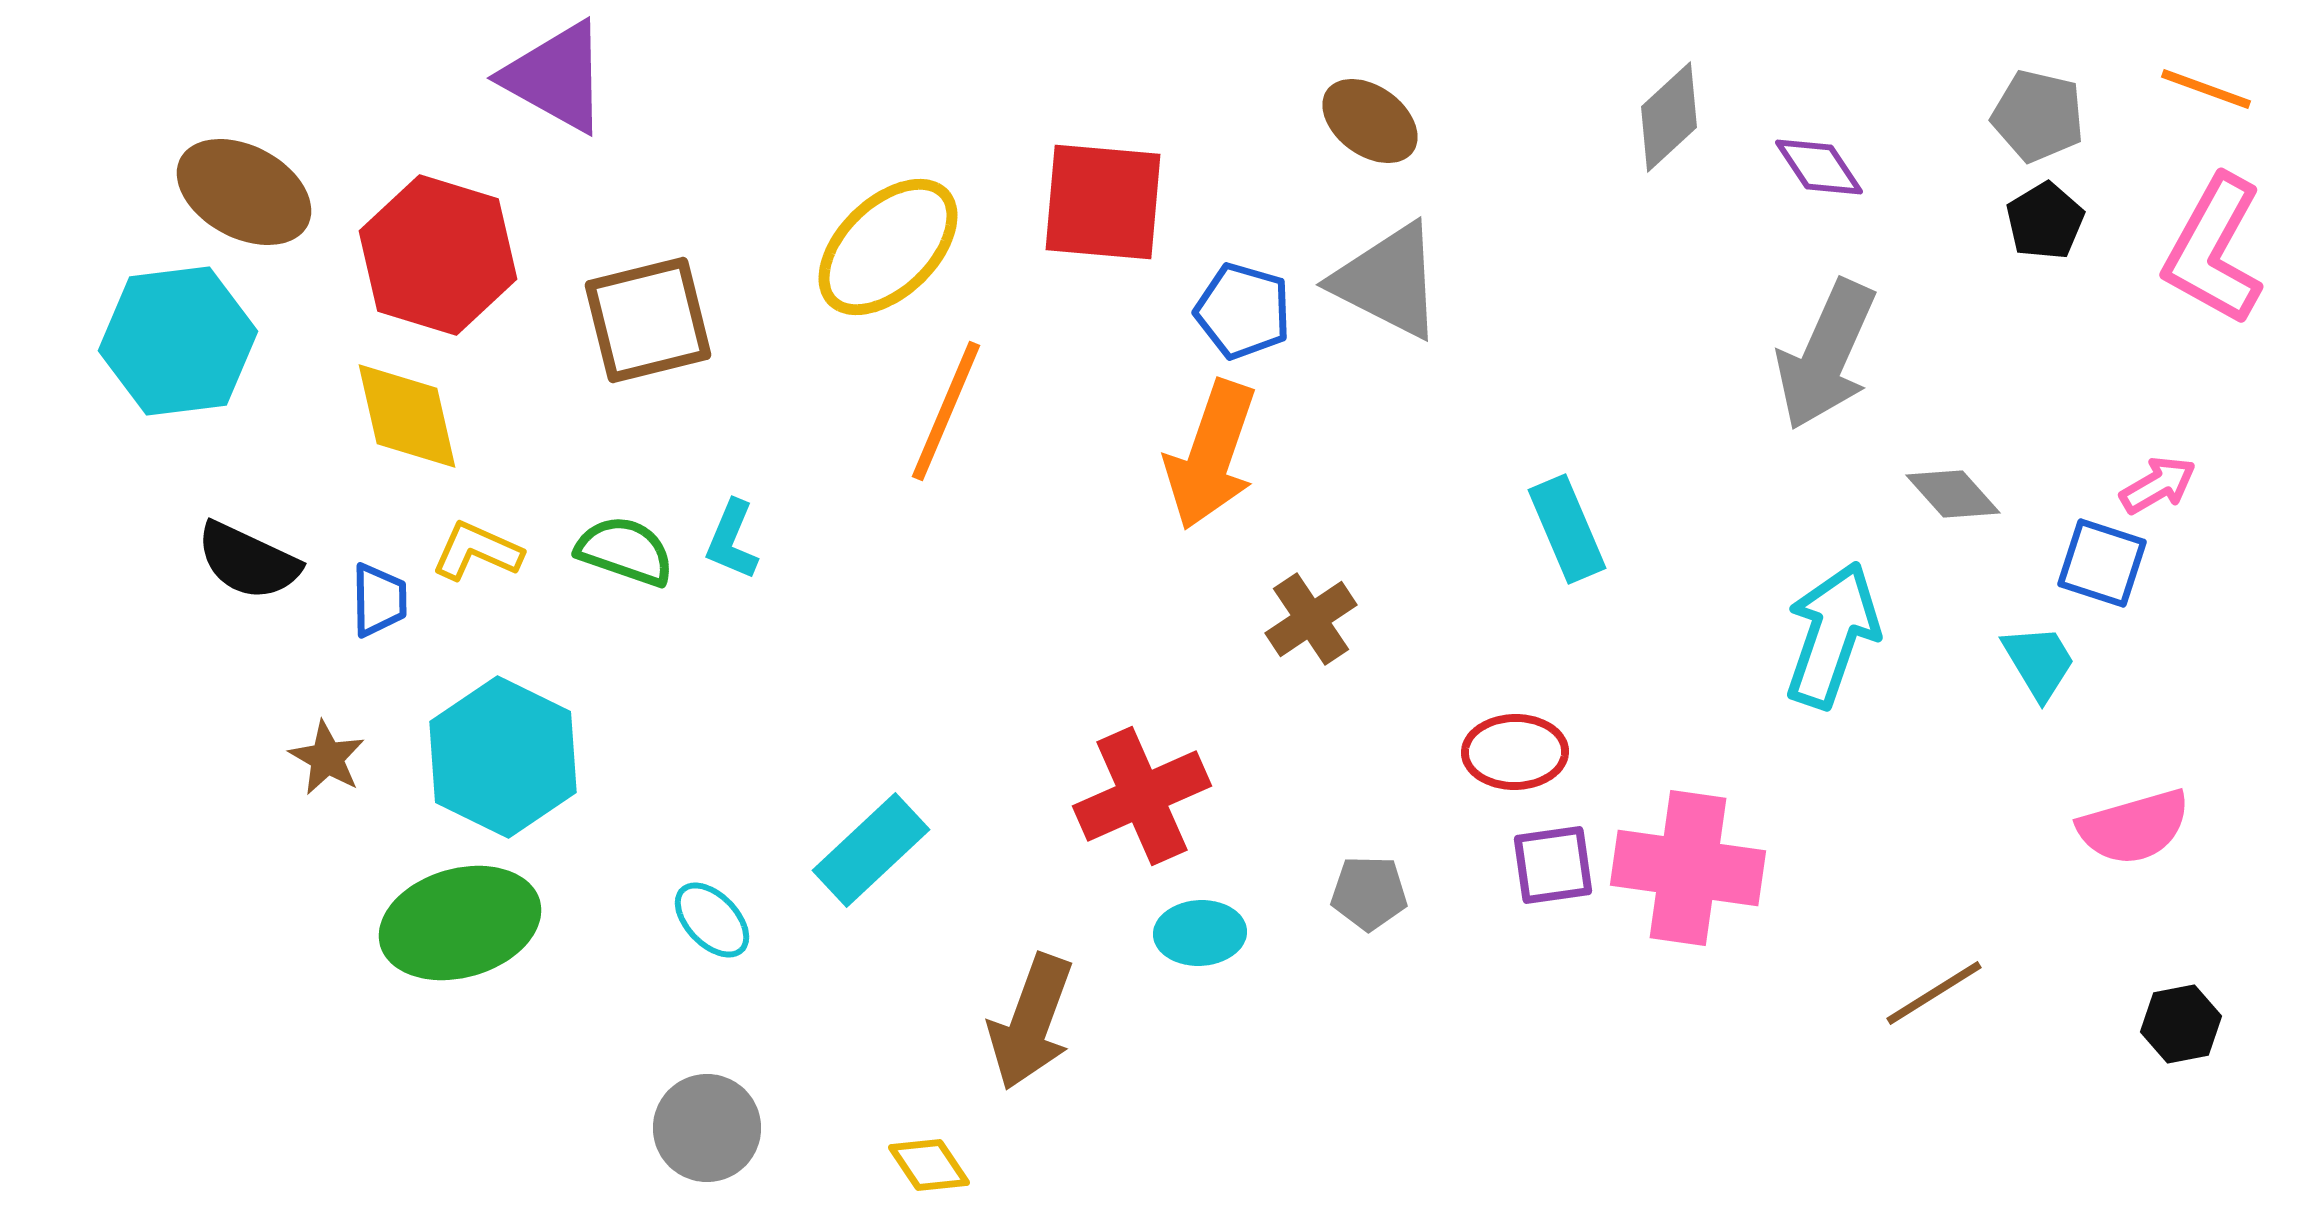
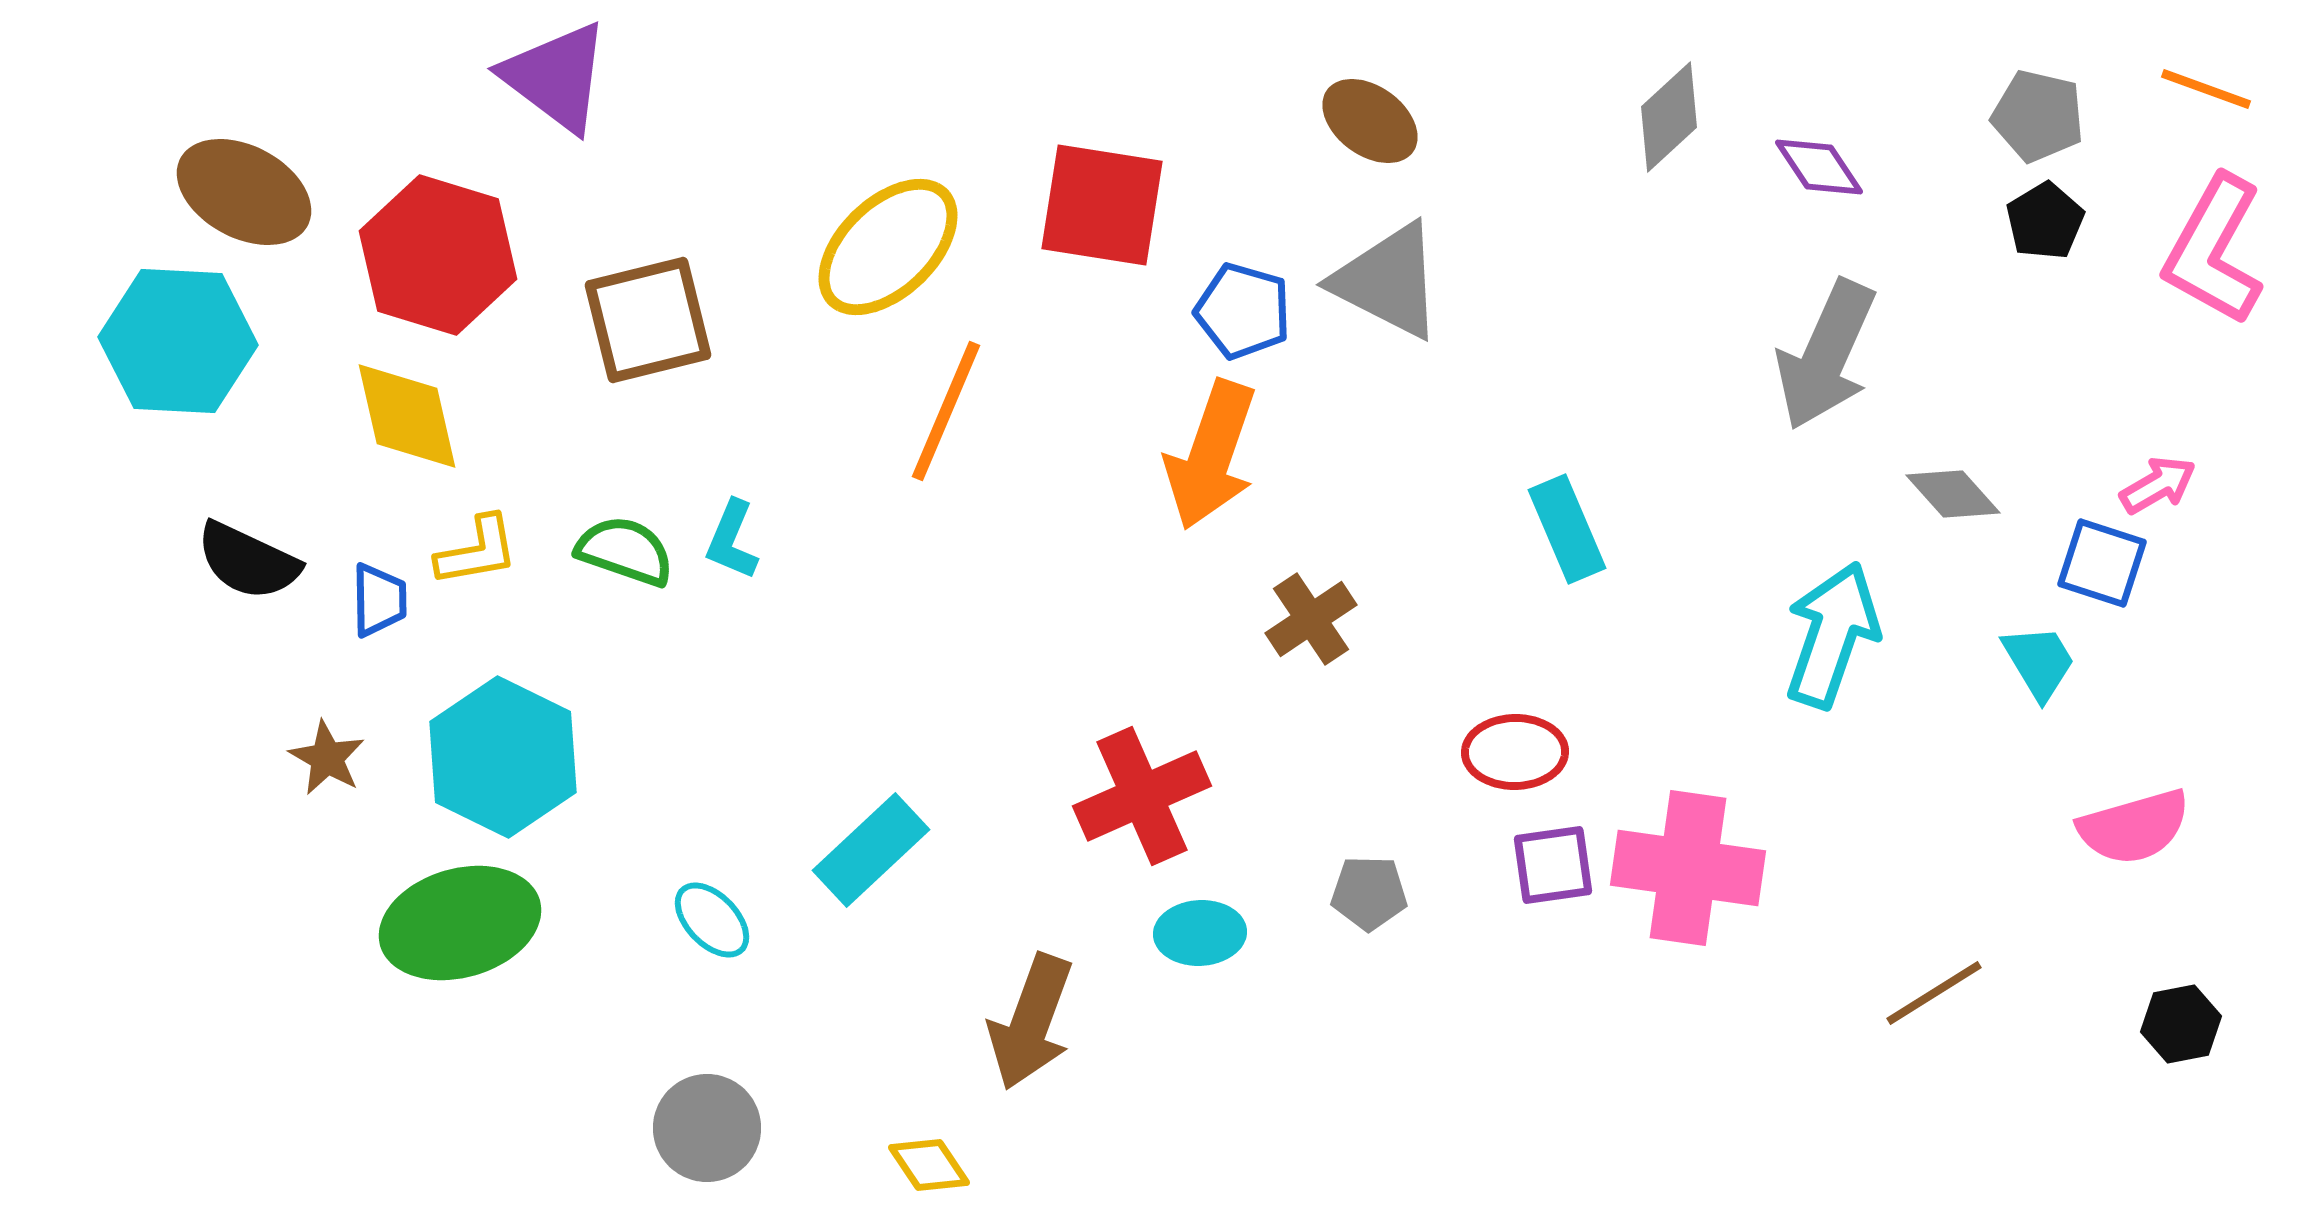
purple triangle at (556, 77): rotated 8 degrees clockwise
red square at (1103, 202): moved 1 px left, 3 px down; rotated 4 degrees clockwise
cyan hexagon at (178, 341): rotated 10 degrees clockwise
yellow L-shape at (477, 551): rotated 146 degrees clockwise
